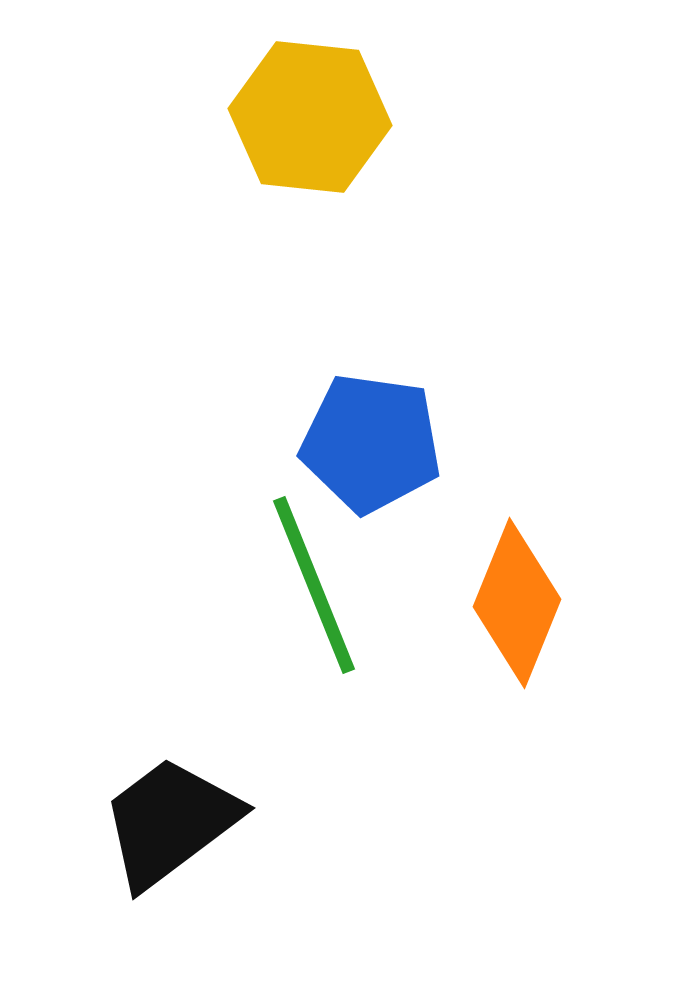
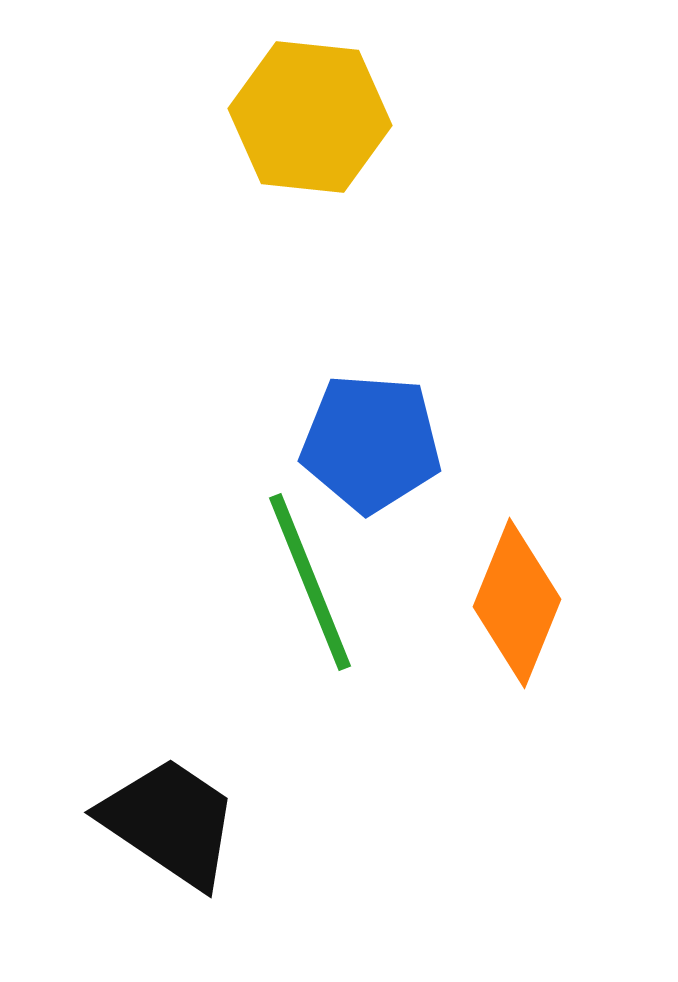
blue pentagon: rotated 4 degrees counterclockwise
green line: moved 4 px left, 3 px up
black trapezoid: rotated 71 degrees clockwise
